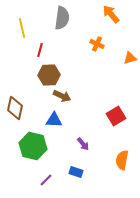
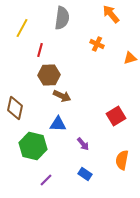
yellow line: rotated 42 degrees clockwise
blue triangle: moved 4 px right, 4 px down
blue rectangle: moved 9 px right, 2 px down; rotated 16 degrees clockwise
